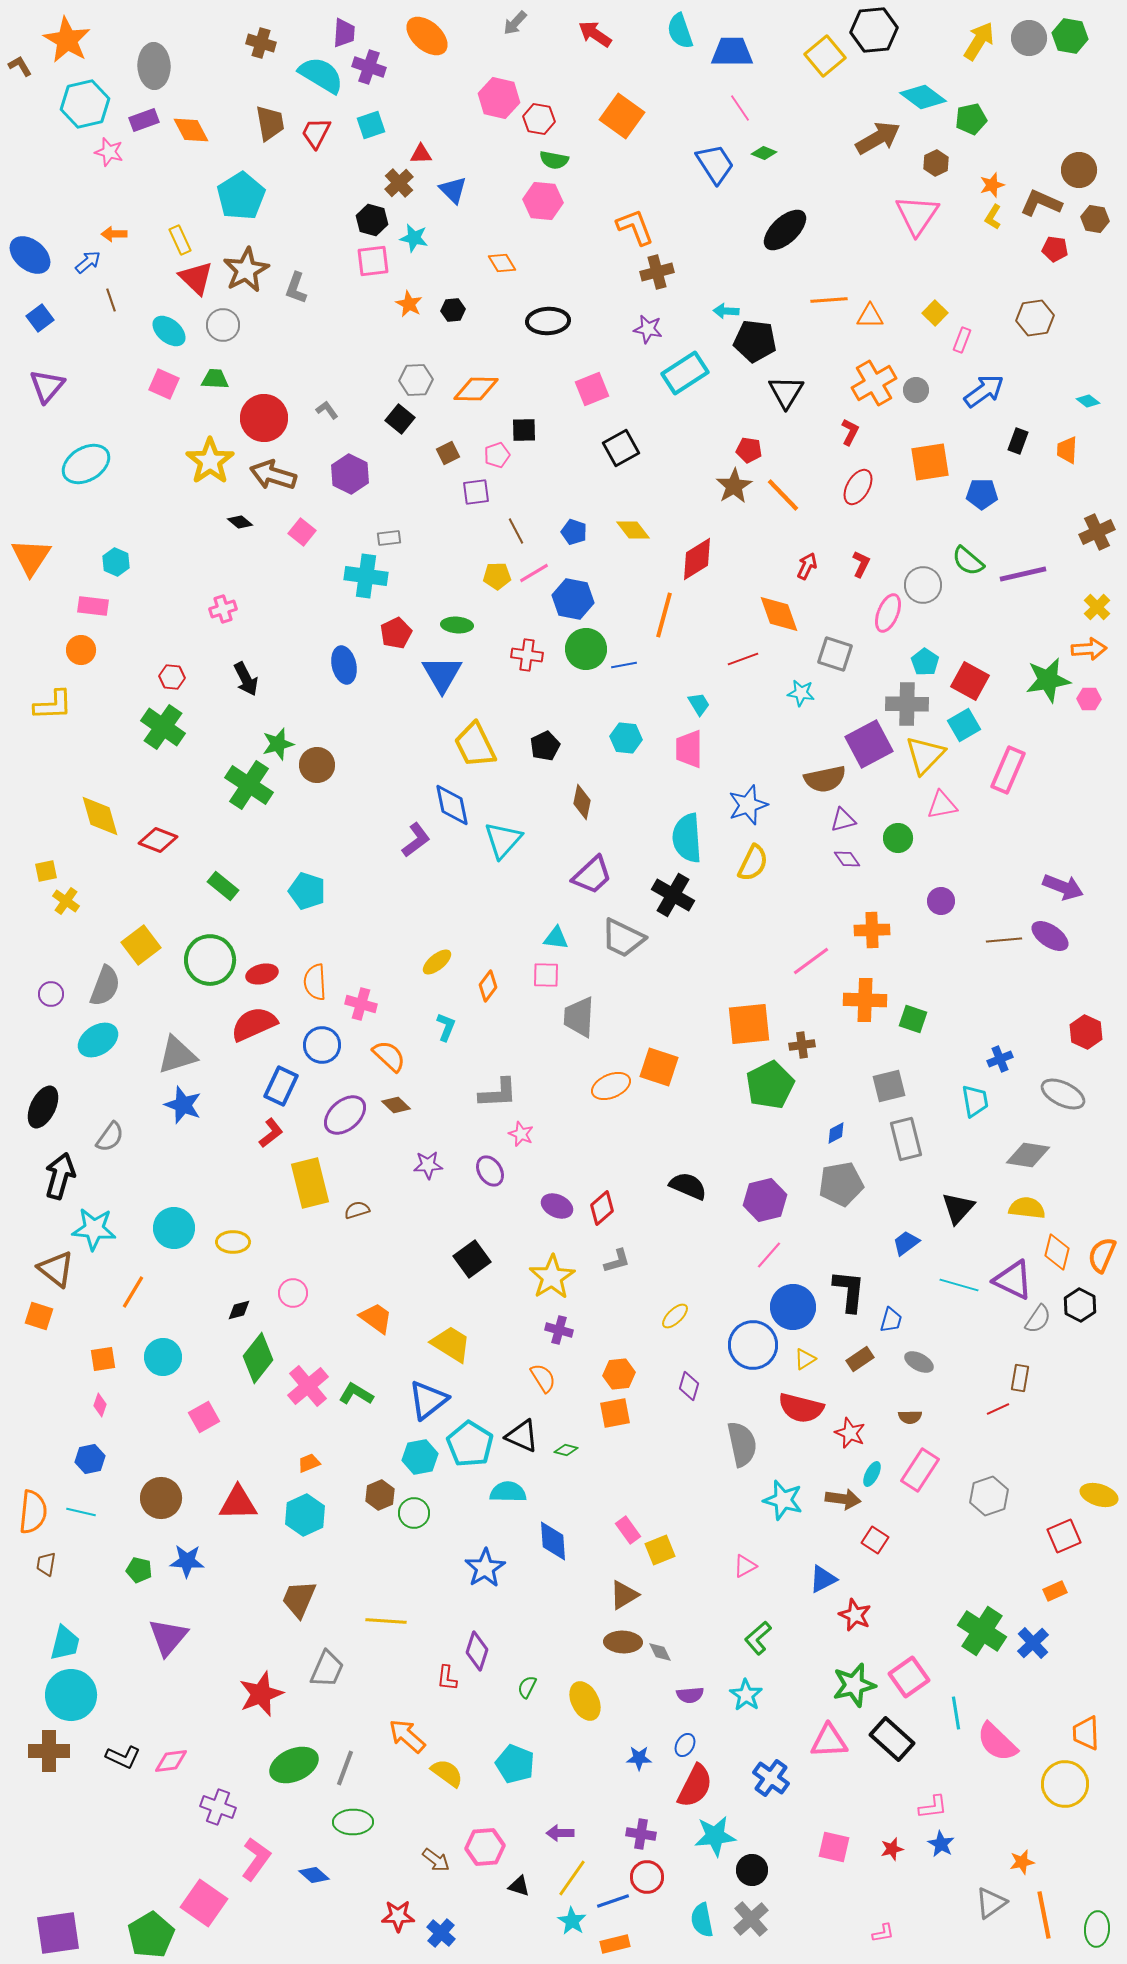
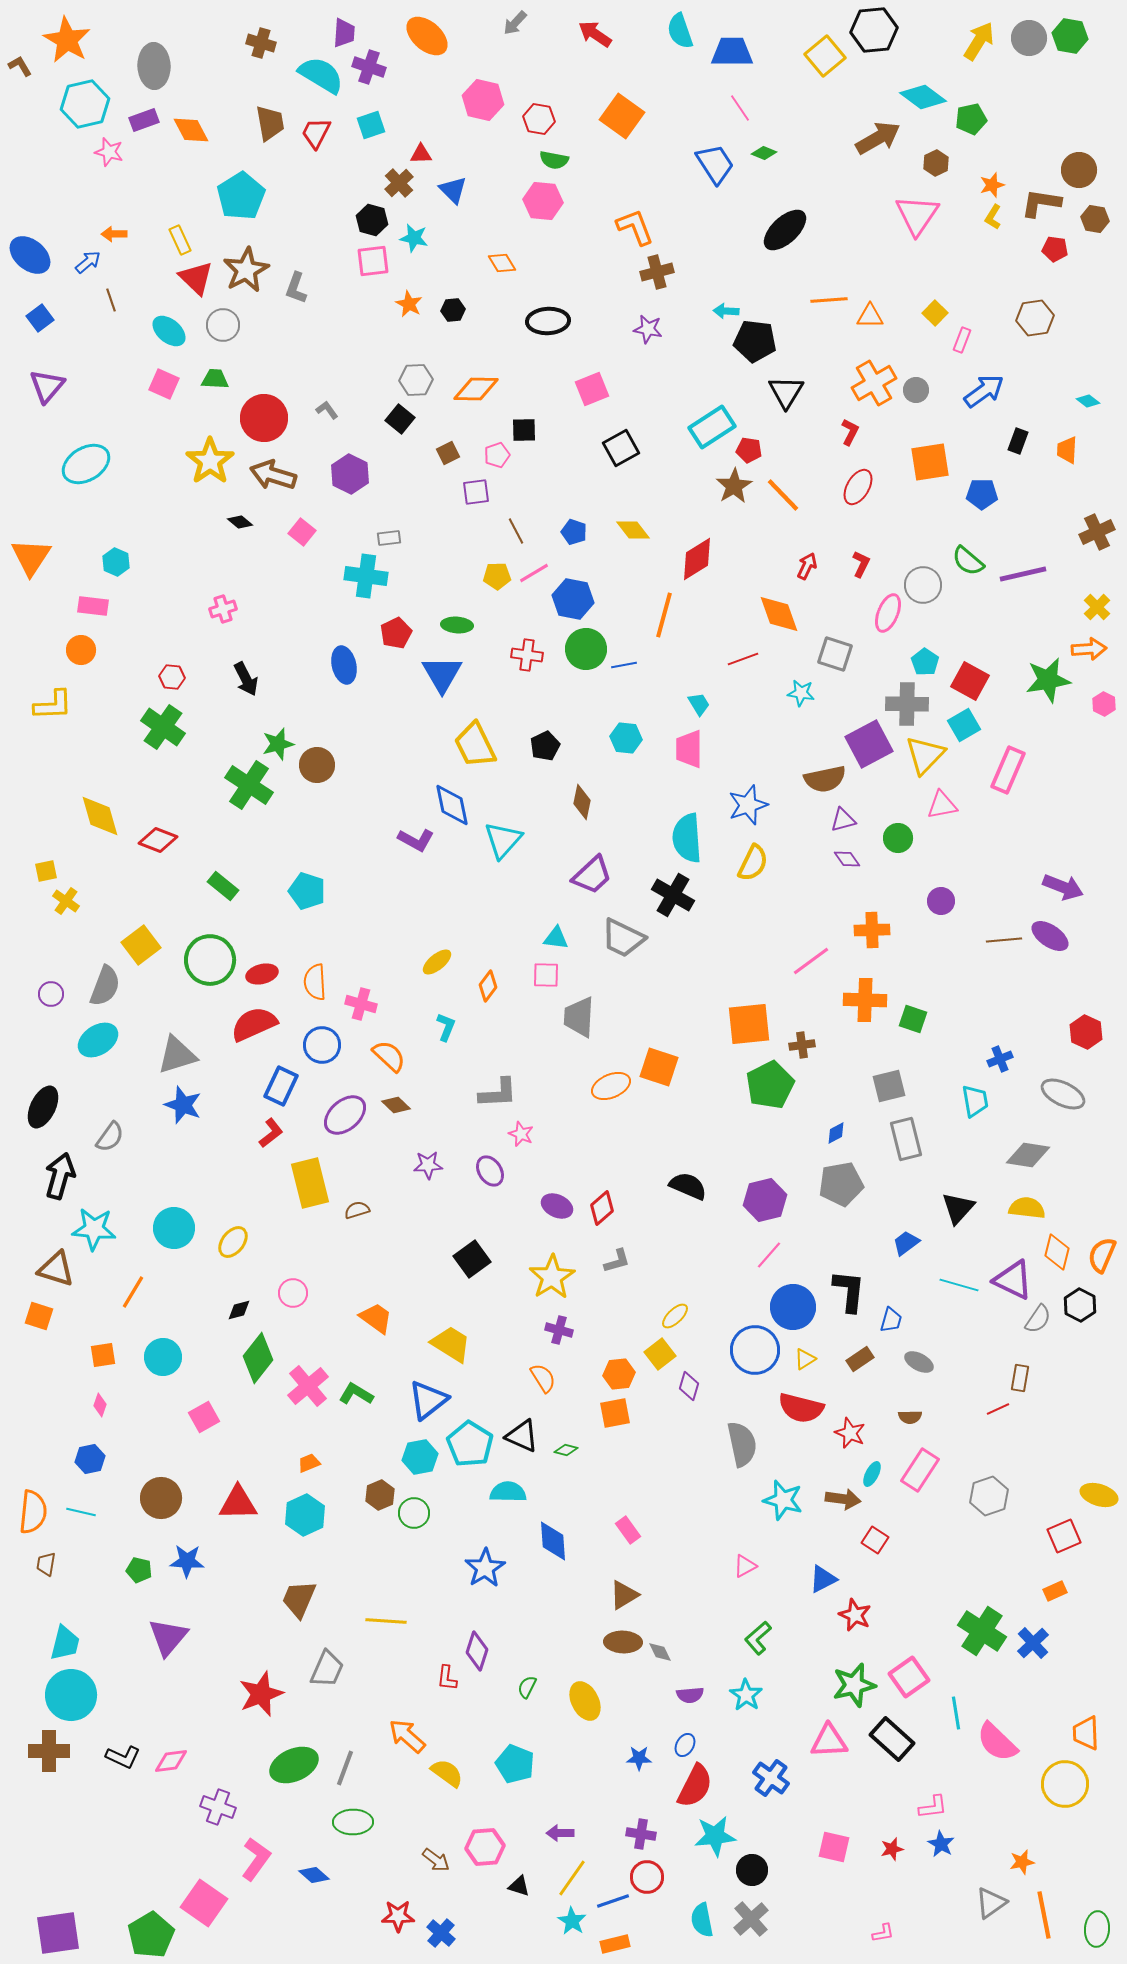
pink hexagon at (499, 98): moved 16 px left, 2 px down
brown L-shape at (1041, 203): rotated 15 degrees counterclockwise
cyan rectangle at (685, 373): moved 27 px right, 54 px down
pink hexagon at (1089, 699): moved 15 px right, 5 px down; rotated 25 degrees clockwise
purple L-shape at (416, 840): rotated 66 degrees clockwise
yellow ellipse at (233, 1242): rotated 52 degrees counterclockwise
brown triangle at (56, 1269): rotated 21 degrees counterclockwise
blue circle at (753, 1345): moved 2 px right, 5 px down
orange square at (103, 1359): moved 4 px up
yellow square at (660, 1550): moved 196 px up; rotated 16 degrees counterclockwise
